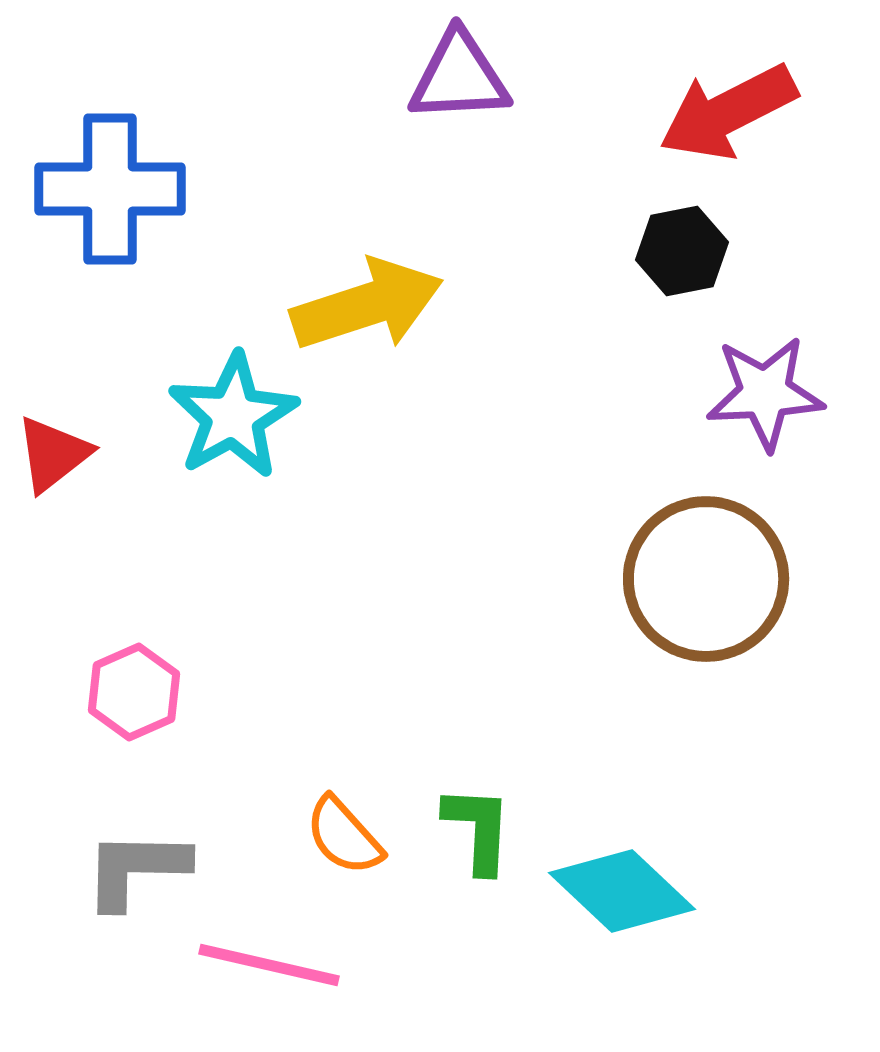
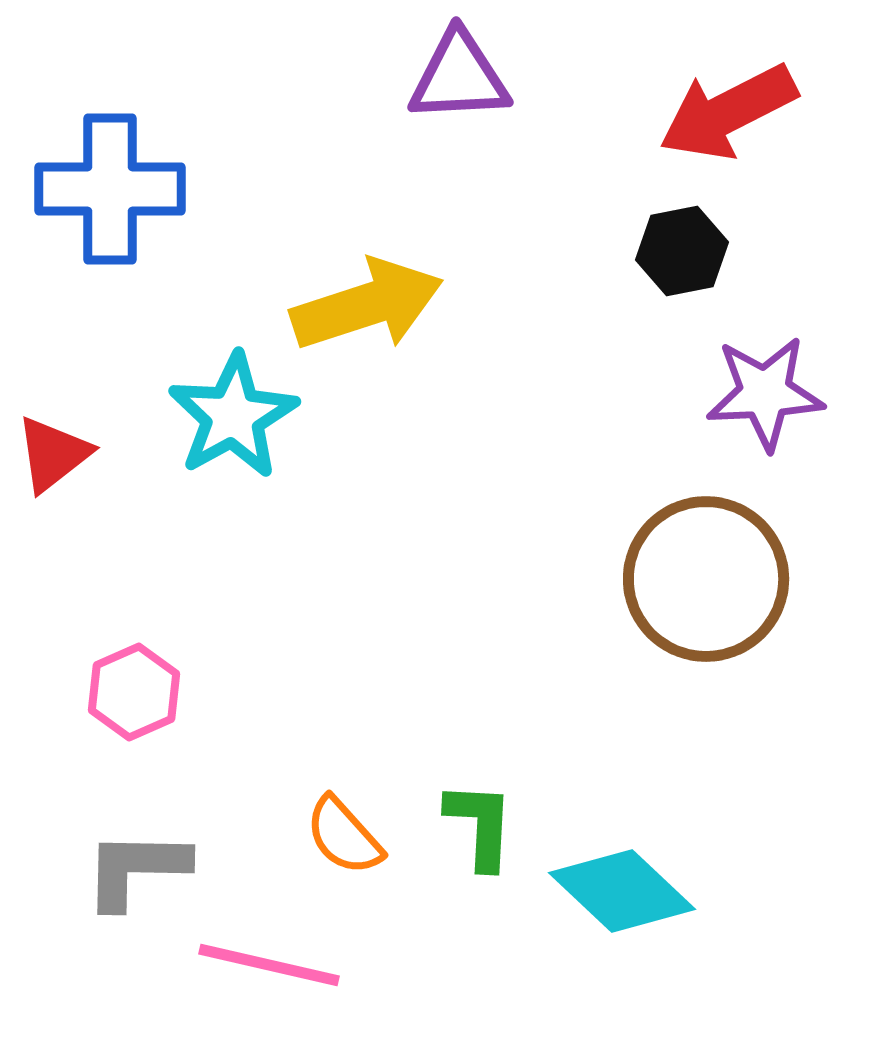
green L-shape: moved 2 px right, 4 px up
